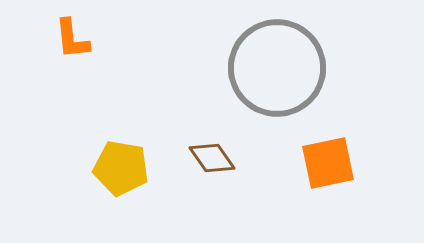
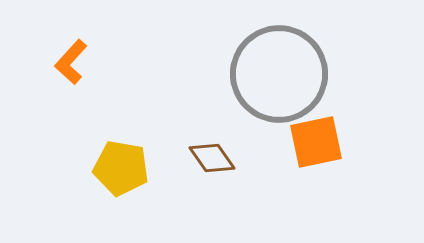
orange L-shape: moved 1 px left, 23 px down; rotated 48 degrees clockwise
gray circle: moved 2 px right, 6 px down
orange square: moved 12 px left, 21 px up
